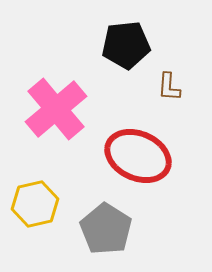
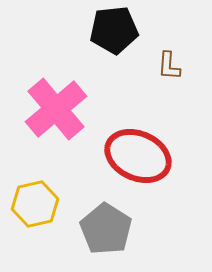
black pentagon: moved 12 px left, 15 px up
brown L-shape: moved 21 px up
